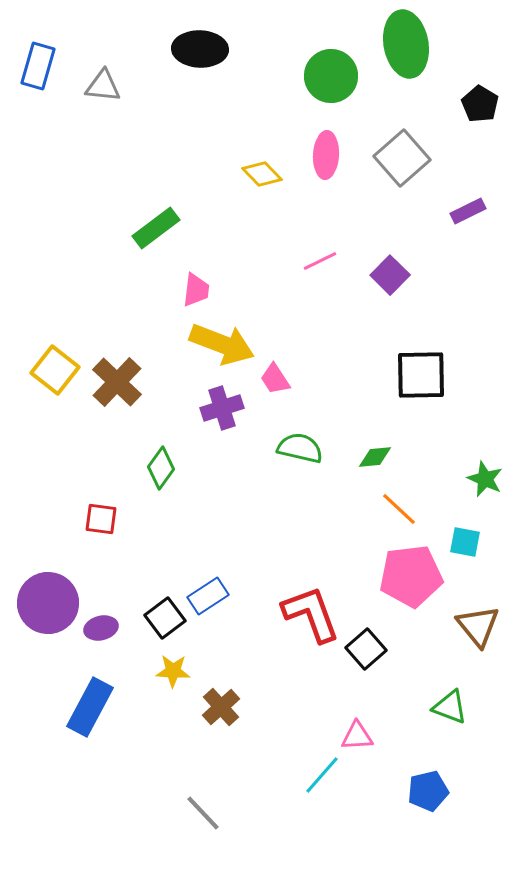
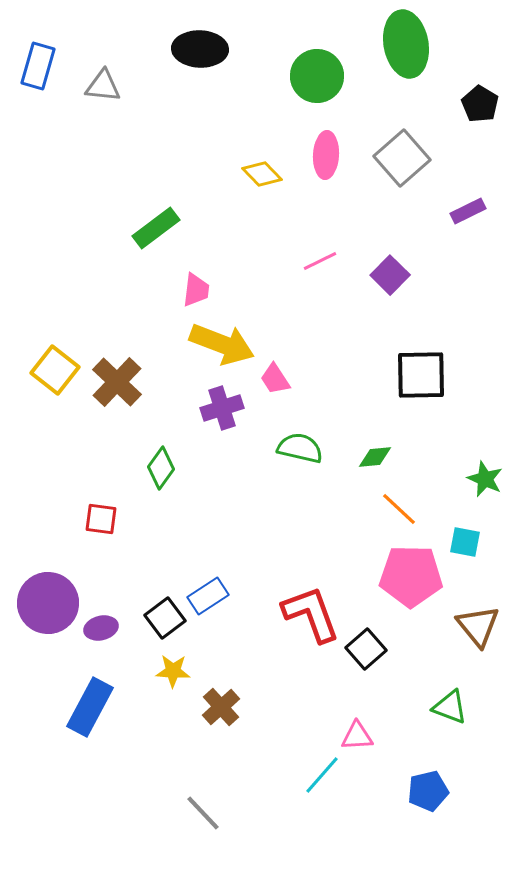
green circle at (331, 76): moved 14 px left
pink pentagon at (411, 576): rotated 8 degrees clockwise
